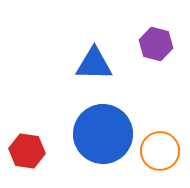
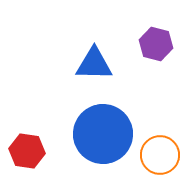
orange circle: moved 4 px down
